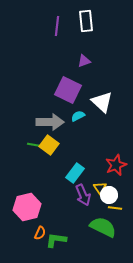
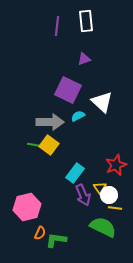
purple triangle: moved 2 px up
